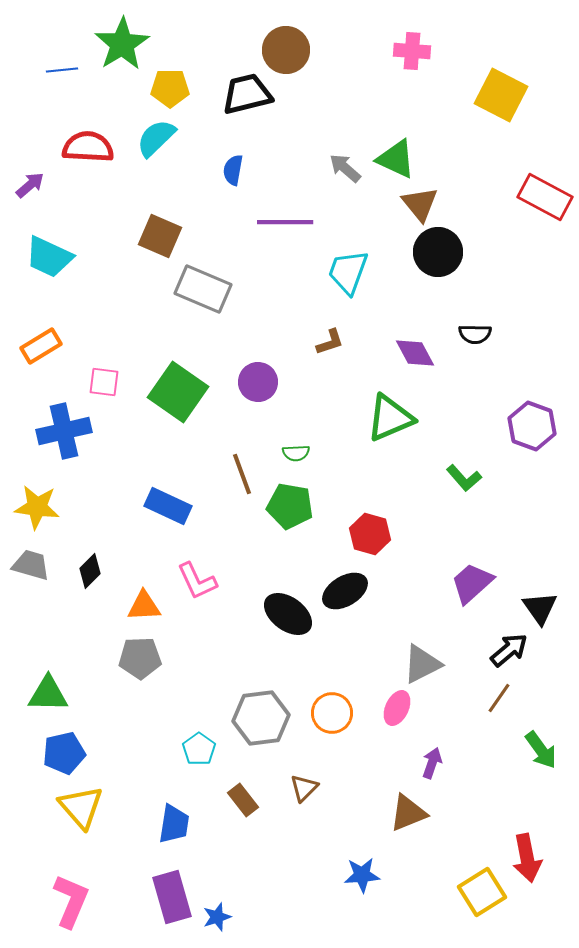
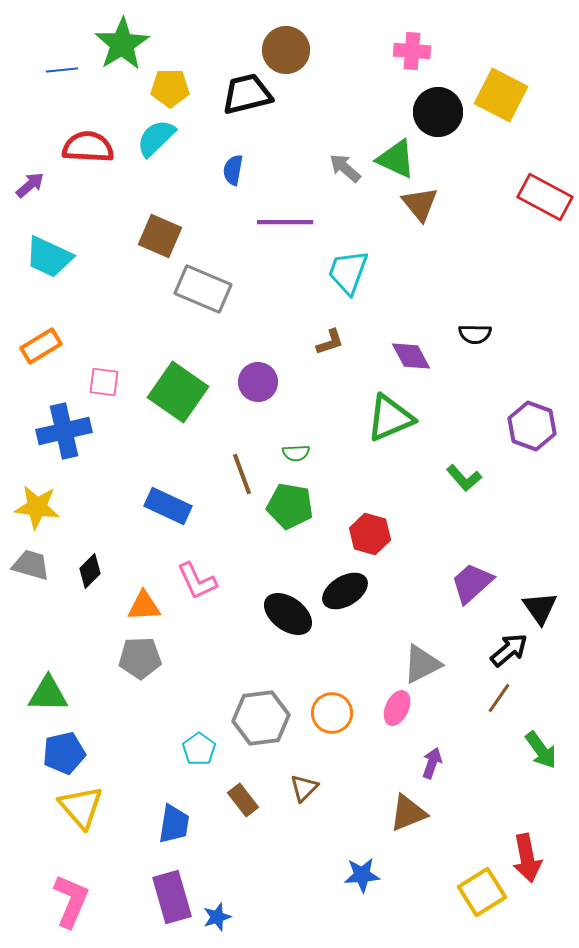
black circle at (438, 252): moved 140 px up
purple diamond at (415, 353): moved 4 px left, 3 px down
